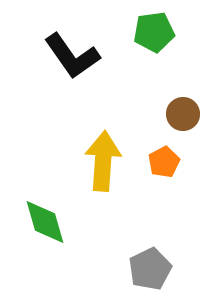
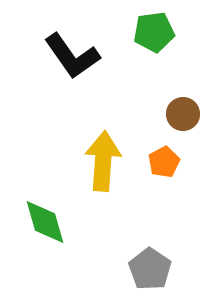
gray pentagon: rotated 12 degrees counterclockwise
